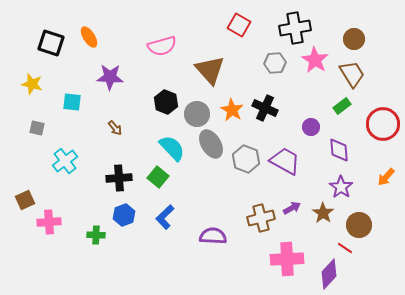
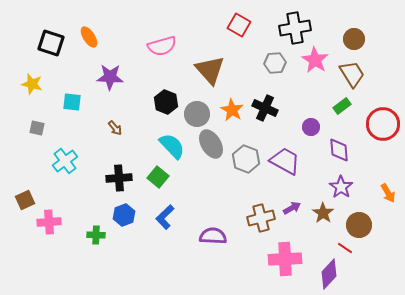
cyan semicircle at (172, 148): moved 2 px up
orange arrow at (386, 177): moved 2 px right, 16 px down; rotated 72 degrees counterclockwise
pink cross at (287, 259): moved 2 px left
